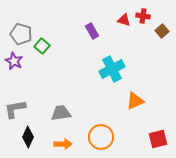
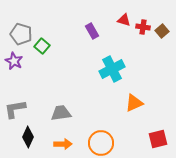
red cross: moved 11 px down
orange triangle: moved 1 px left, 2 px down
orange circle: moved 6 px down
